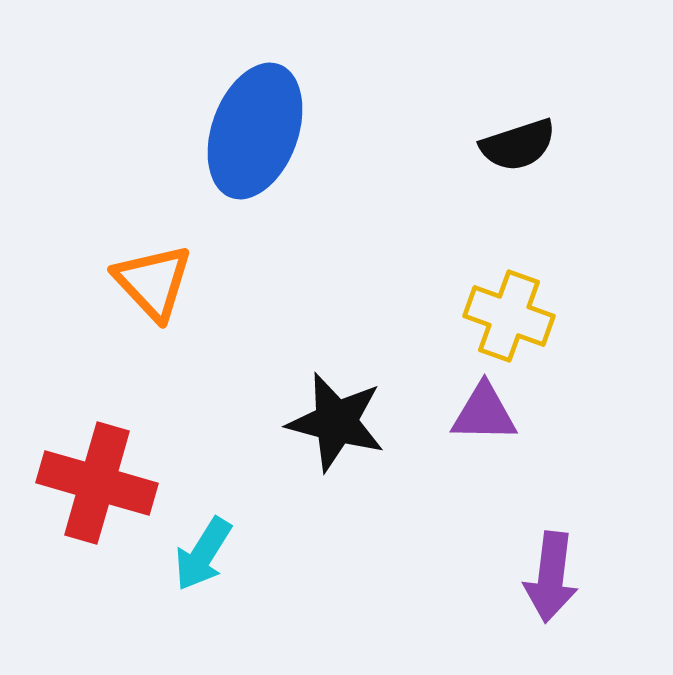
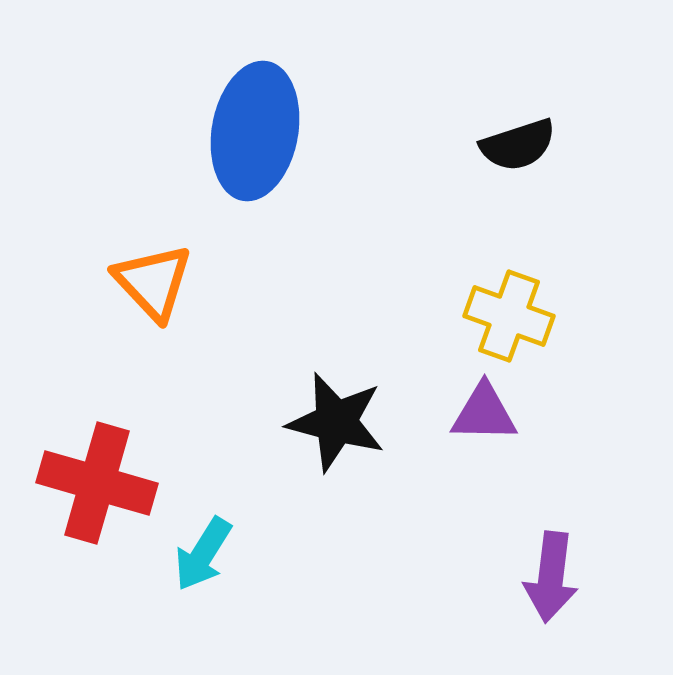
blue ellipse: rotated 10 degrees counterclockwise
